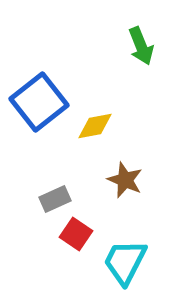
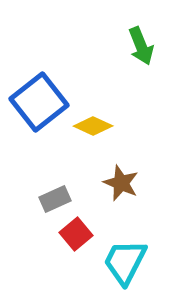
yellow diamond: moved 2 px left; rotated 36 degrees clockwise
brown star: moved 4 px left, 3 px down
red square: rotated 16 degrees clockwise
